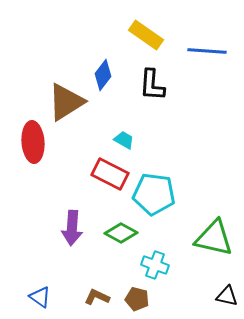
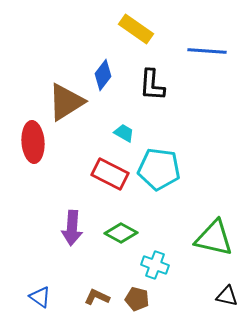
yellow rectangle: moved 10 px left, 6 px up
cyan trapezoid: moved 7 px up
cyan pentagon: moved 5 px right, 25 px up
